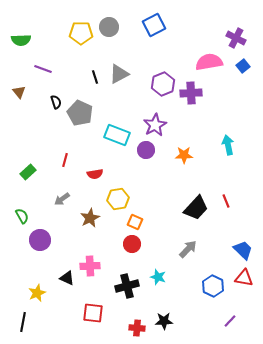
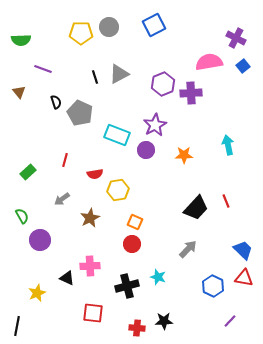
yellow hexagon at (118, 199): moved 9 px up
black line at (23, 322): moved 6 px left, 4 px down
